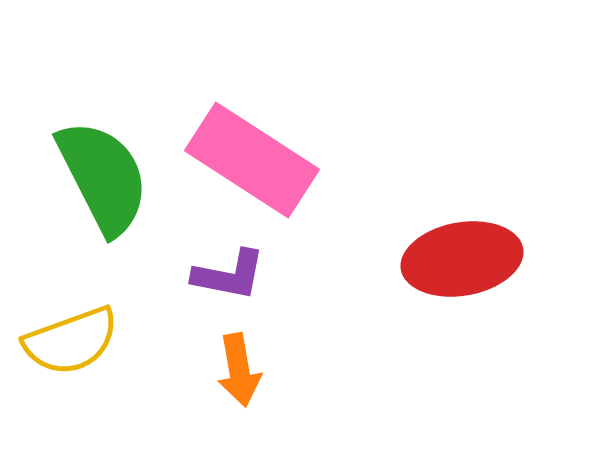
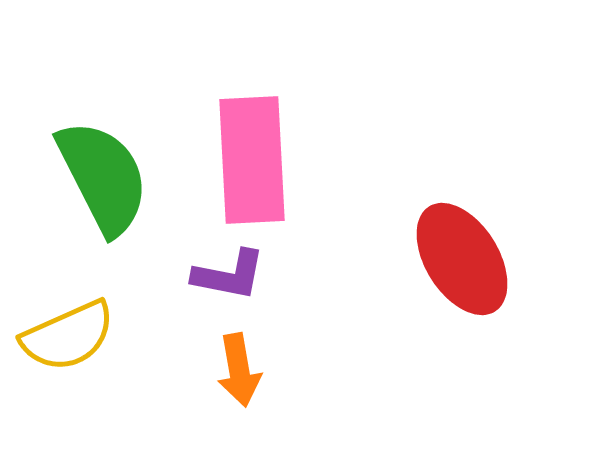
pink rectangle: rotated 54 degrees clockwise
red ellipse: rotated 68 degrees clockwise
yellow semicircle: moved 3 px left, 5 px up; rotated 4 degrees counterclockwise
